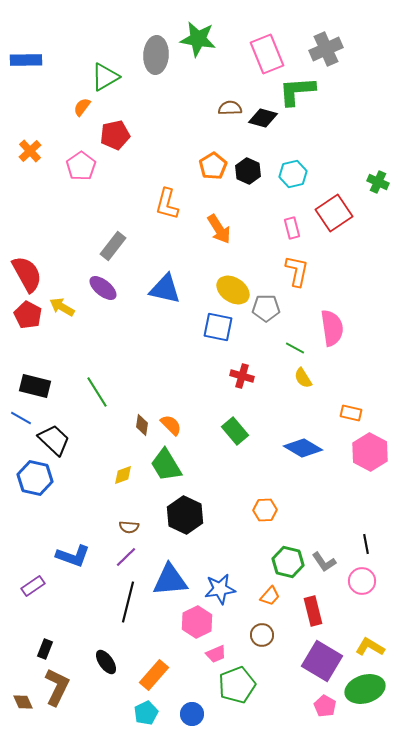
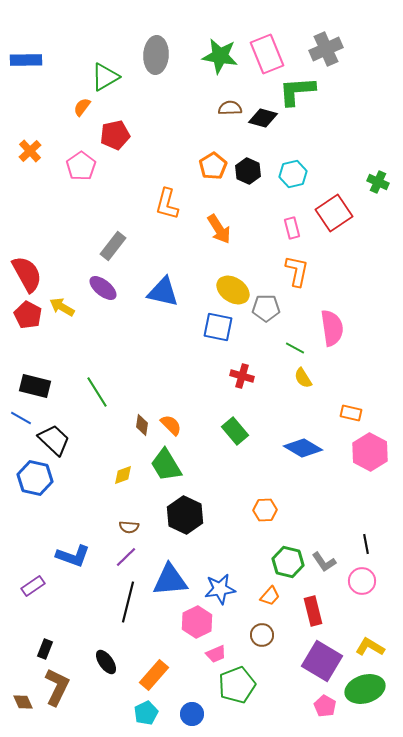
green star at (198, 39): moved 22 px right, 17 px down
blue triangle at (165, 289): moved 2 px left, 3 px down
